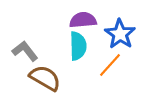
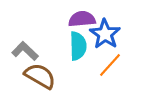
purple semicircle: moved 1 px left, 1 px up
blue star: moved 15 px left
gray L-shape: rotated 8 degrees counterclockwise
brown semicircle: moved 5 px left, 2 px up
